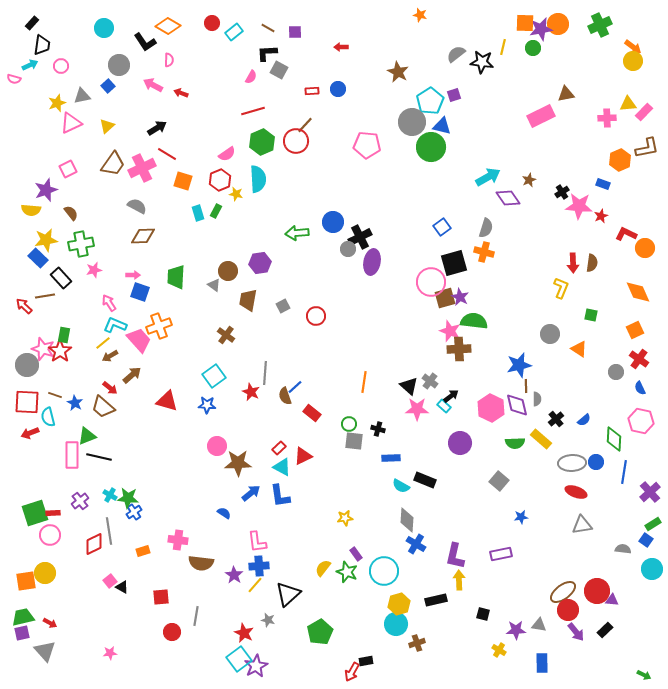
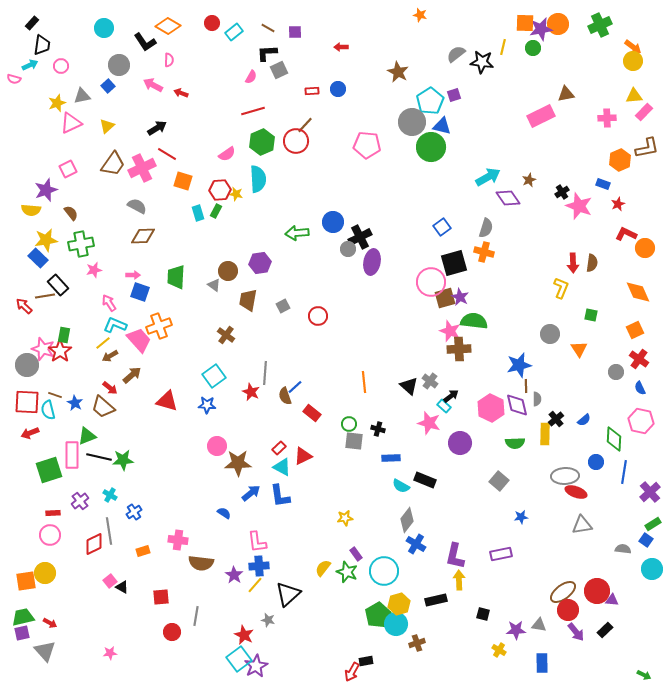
gray square at (279, 70): rotated 36 degrees clockwise
yellow triangle at (628, 104): moved 6 px right, 8 px up
red hexagon at (220, 180): moved 10 px down; rotated 20 degrees clockwise
pink star at (579, 206): rotated 16 degrees clockwise
red star at (601, 216): moved 17 px right, 12 px up
black rectangle at (61, 278): moved 3 px left, 7 px down
red circle at (316, 316): moved 2 px right
orange triangle at (579, 349): rotated 24 degrees clockwise
orange line at (364, 382): rotated 15 degrees counterclockwise
pink star at (417, 409): moved 12 px right, 14 px down; rotated 15 degrees clockwise
cyan semicircle at (48, 417): moved 7 px up
yellow rectangle at (541, 439): moved 4 px right, 5 px up; rotated 50 degrees clockwise
gray ellipse at (572, 463): moved 7 px left, 13 px down
green star at (128, 498): moved 5 px left, 38 px up; rotated 10 degrees counterclockwise
green square at (35, 513): moved 14 px right, 43 px up
gray diamond at (407, 520): rotated 35 degrees clockwise
green pentagon at (320, 632): moved 58 px right, 17 px up
red star at (244, 633): moved 2 px down
